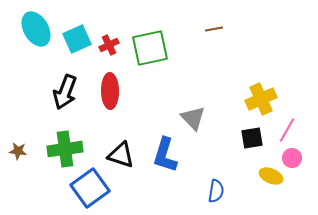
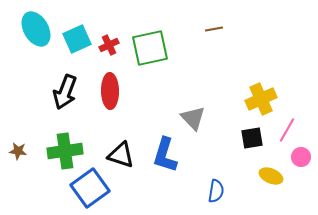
green cross: moved 2 px down
pink circle: moved 9 px right, 1 px up
